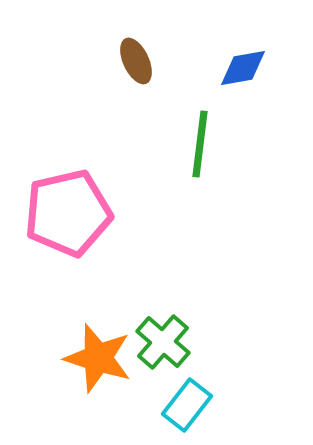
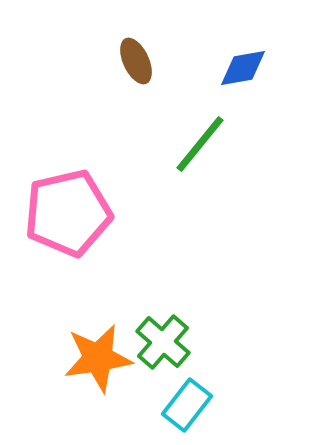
green line: rotated 32 degrees clockwise
orange star: rotated 26 degrees counterclockwise
